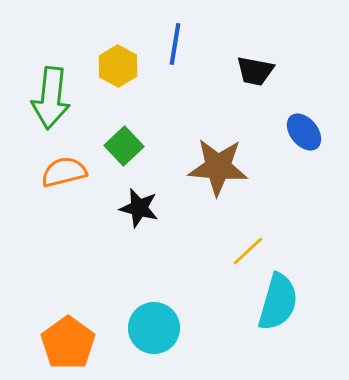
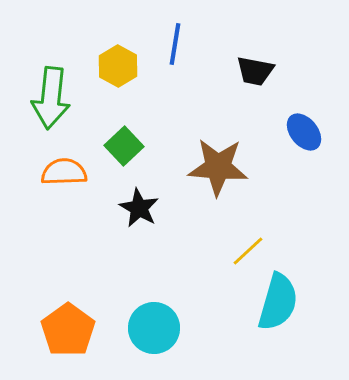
orange semicircle: rotated 12 degrees clockwise
black star: rotated 15 degrees clockwise
orange pentagon: moved 13 px up
